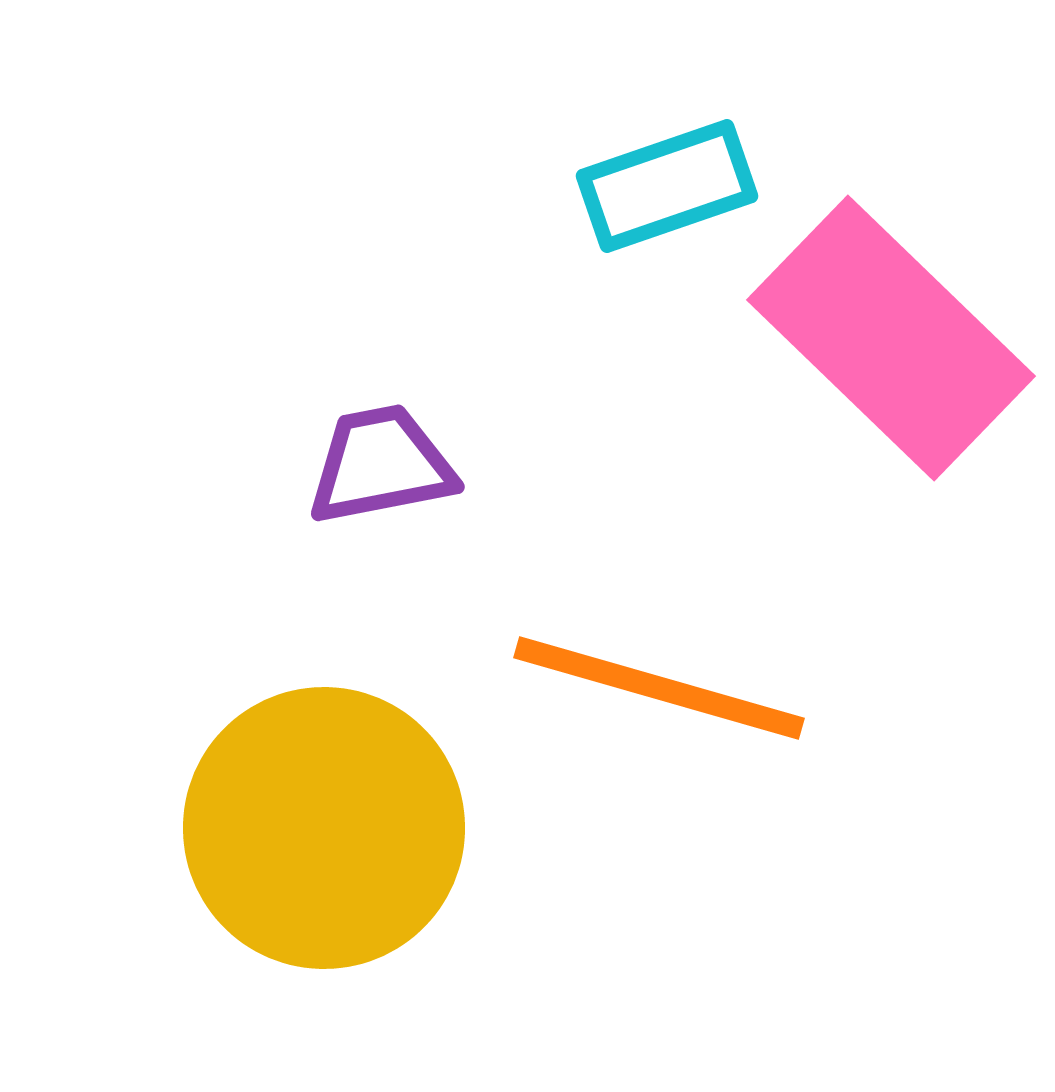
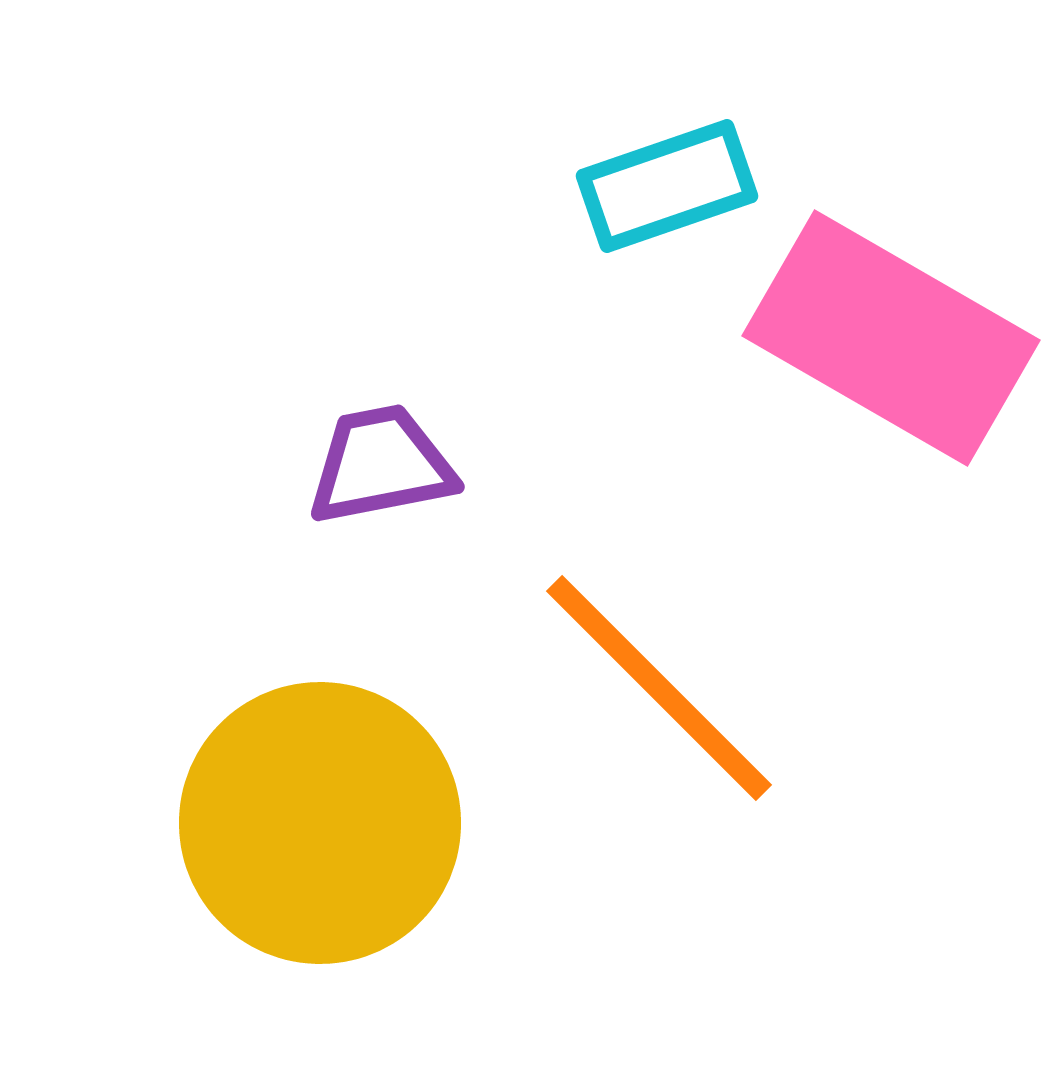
pink rectangle: rotated 14 degrees counterclockwise
orange line: rotated 29 degrees clockwise
yellow circle: moved 4 px left, 5 px up
